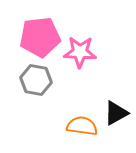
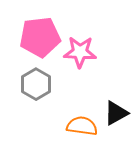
gray hexagon: moved 4 px down; rotated 20 degrees clockwise
